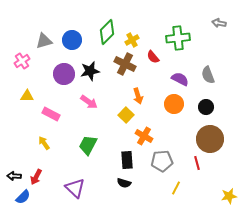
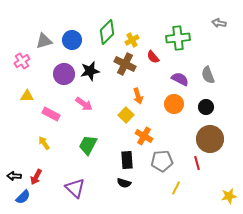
pink arrow: moved 5 px left, 2 px down
